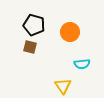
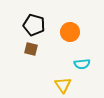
brown square: moved 1 px right, 2 px down
yellow triangle: moved 1 px up
